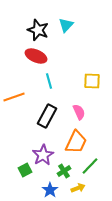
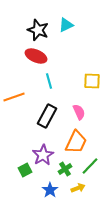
cyan triangle: rotated 21 degrees clockwise
green cross: moved 1 px right, 2 px up
